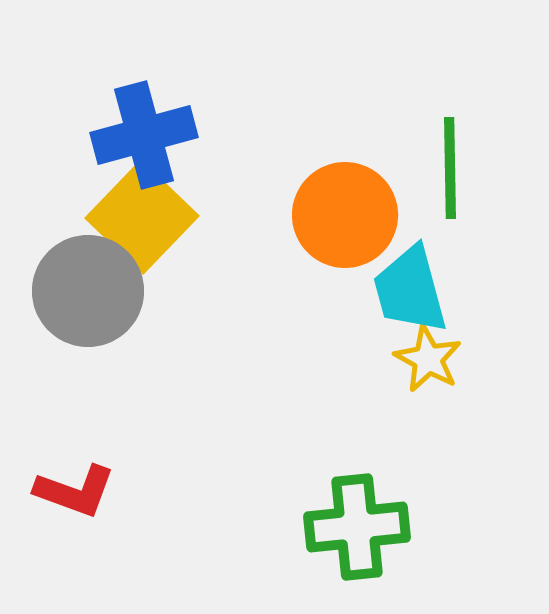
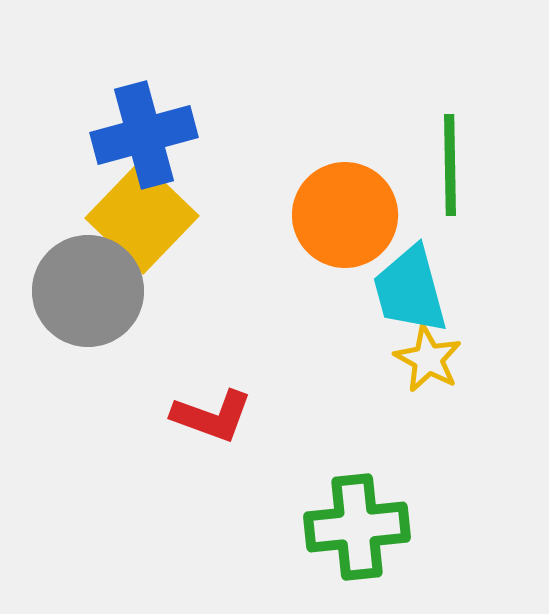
green line: moved 3 px up
red L-shape: moved 137 px right, 75 px up
